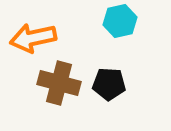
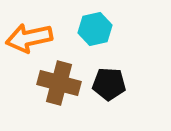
cyan hexagon: moved 25 px left, 8 px down
orange arrow: moved 4 px left
